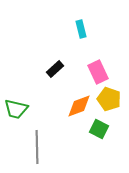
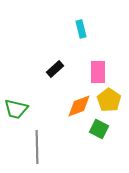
pink rectangle: rotated 25 degrees clockwise
yellow pentagon: moved 1 px down; rotated 15 degrees clockwise
